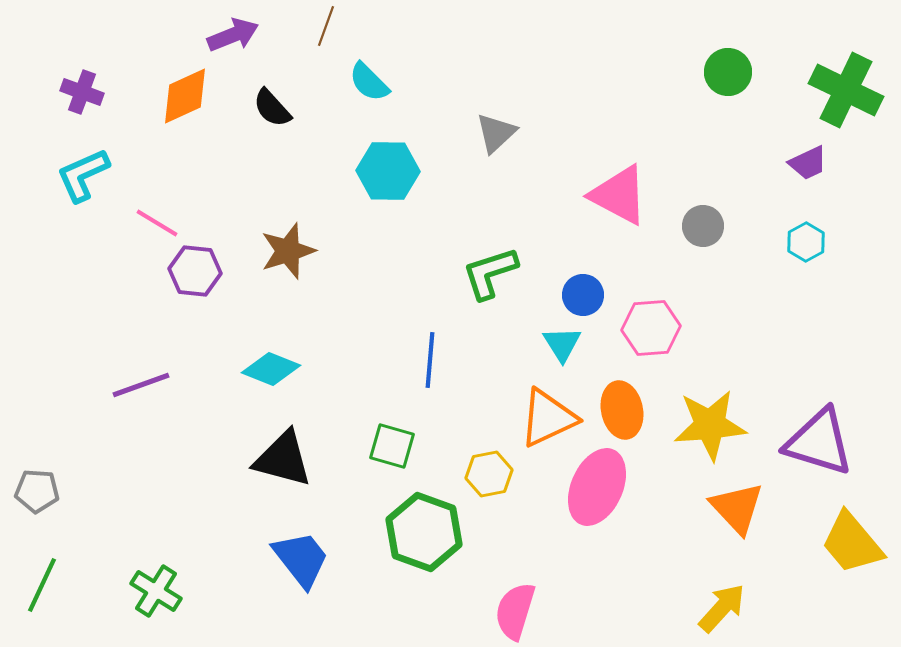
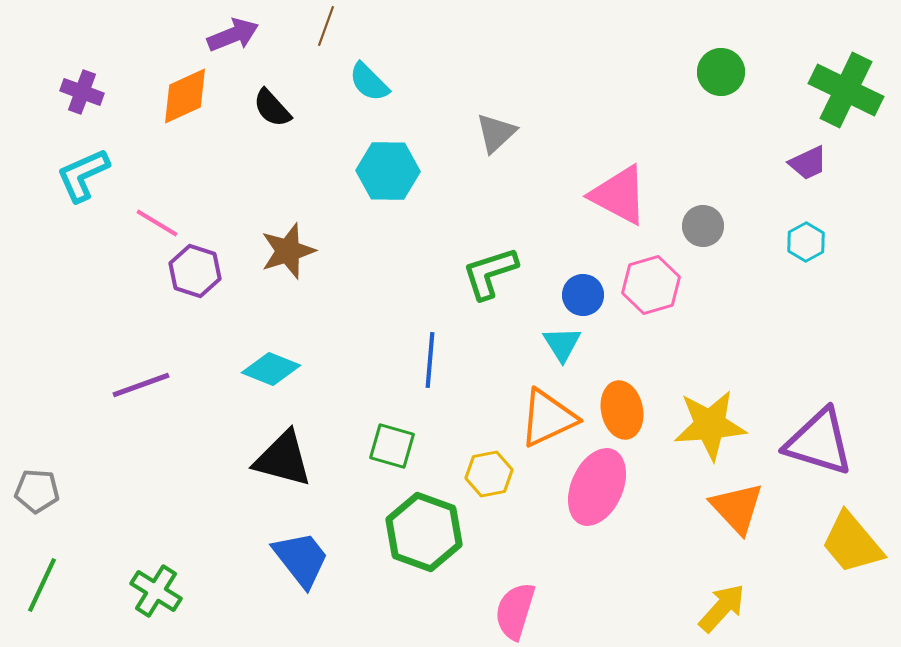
green circle at (728, 72): moved 7 px left
purple hexagon at (195, 271): rotated 12 degrees clockwise
pink hexagon at (651, 328): moved 43 px up; rotated 12 degrees counterclockwise
